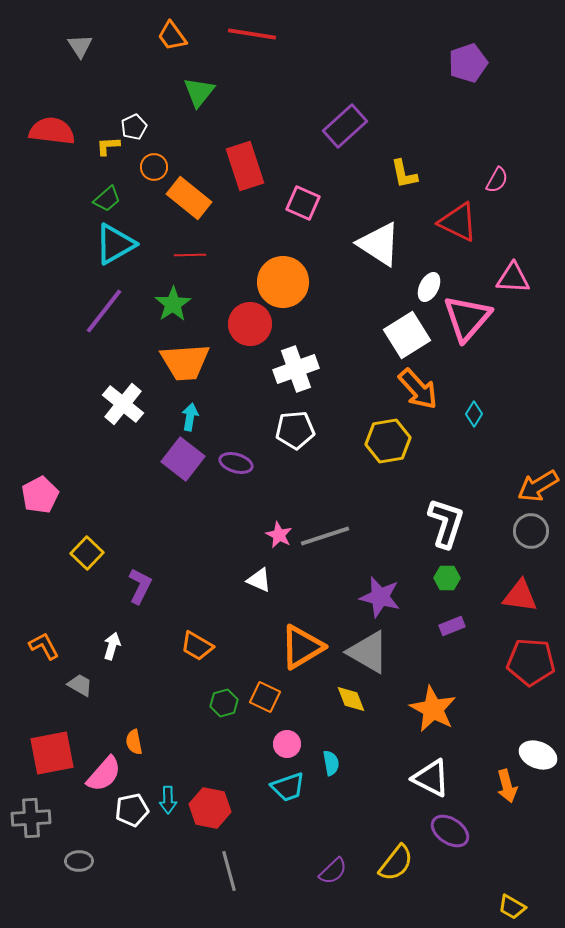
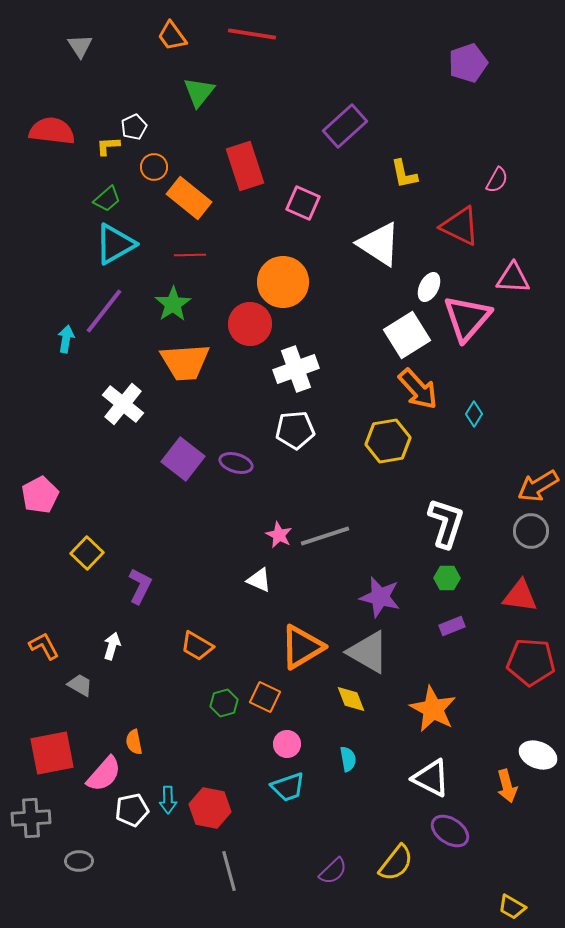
red triangle at (458, 222): moved 2 px right, 4 px down
cyan arrow at (190, 417): moved 124 px left, 78 px up
cyan semicircle at (331, 763): moved 17 px right, 4 px up
